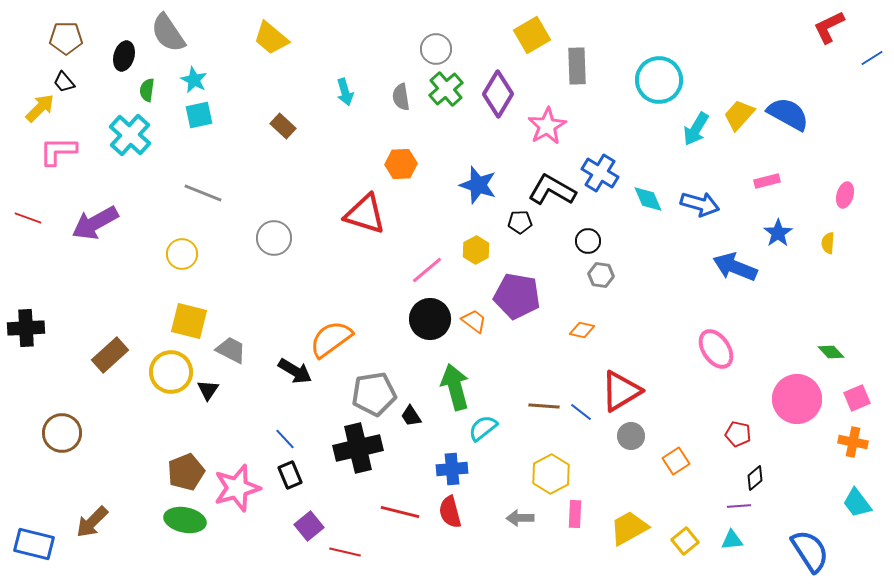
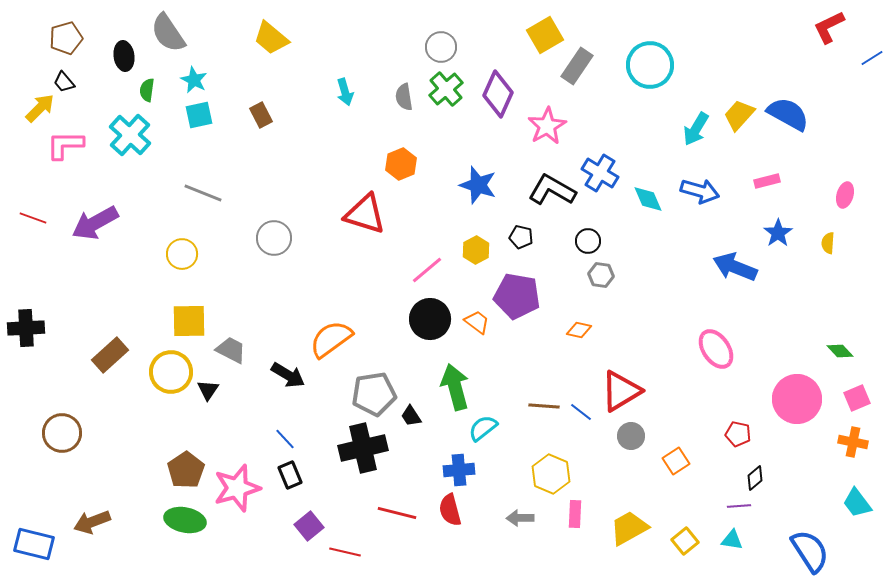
yellow square at (532, 35): moved 13 px right
brown pentagon at (66, 38): rotated 16 degrees counterclockwise
gray circle at (436, 49): moved 5 px right, 2 px up
black ellipse at (124, 56): rotated 24 degrees counterclockwise
gray rectangle at (577, 66): rotated 36 degrees clockwise
cyan circle at (659, 80): moved 9 px left, 15 px up
purple diamond at (498, 94): rotated 6 degrees counterclockwise
gray semicircle at (401, 97): moved 3 px right
brown rectangle at (283, 126): moved 22 px left, 11 px up; rotated 20 degrees clockwise
pink L-shape at (58, 151): moved 7 px right, 6 px up
orange hexagon at (401, 164): rotated 20 degrees counterclockwise
blue arrow at (700, 204): moved 13 px up
red line at (28, 218): moved 5 px right
black pentagon at (520, 222): moved 1 px right, 15 px down; rotated 15 degrees clockwise
yellow square at (189, 321): rotated 15 degrees counterclockwise
orange trapezoid at (474, 321): moved 3 px right, 1 px down
orange diamond at (582, 330): moved 3 px left
green diamond at (831, 352): moved 9 px right, 1 px up
black arrow at (295, 371): moved 7 px left, 4 px down
black cross at (358, 448): moved 5 px right
blue cross at (452, 469): moved 7 px right, 1 px down
brown pentagon at (186, 472): moved 2 px up; rotated 12 degrees counterclockwise
yellow hexagon at (551, 474): rotated 9 degrees counterclockwise
red line at (400, 512): moved 3 px left, 1 px down
red semicircle at (450, 512): moved 2 px up
brown arrow at (92, 522): rotated 24 degrees clockwise
cyan triangle at (732, 540): rotated 15 degrees clockwise
